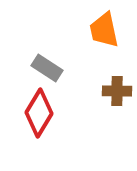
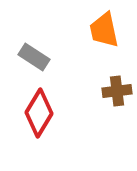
gray rectangle: moved 13 px left, 11 px up
brown cross: rotated 8 degrees counterclockwise
